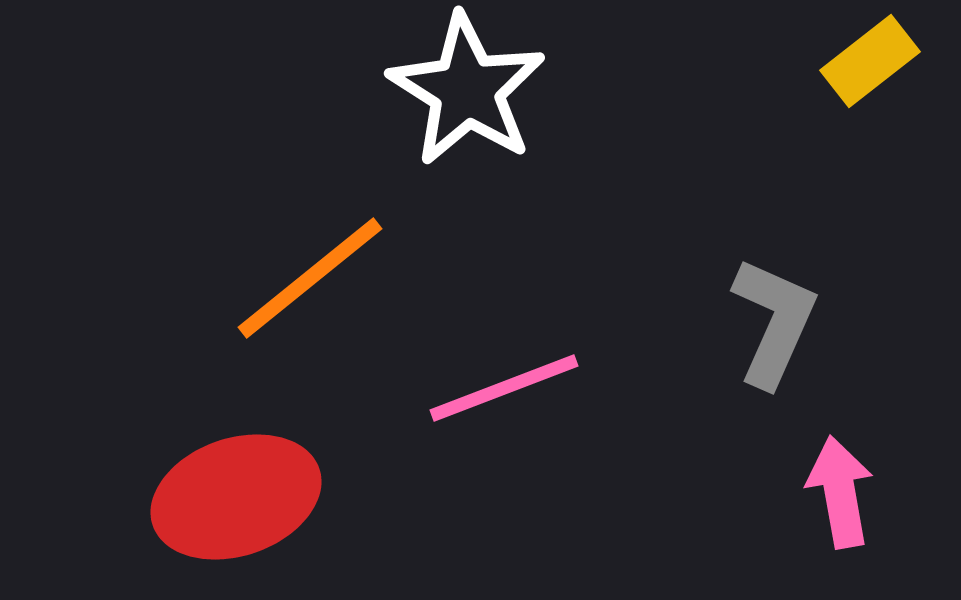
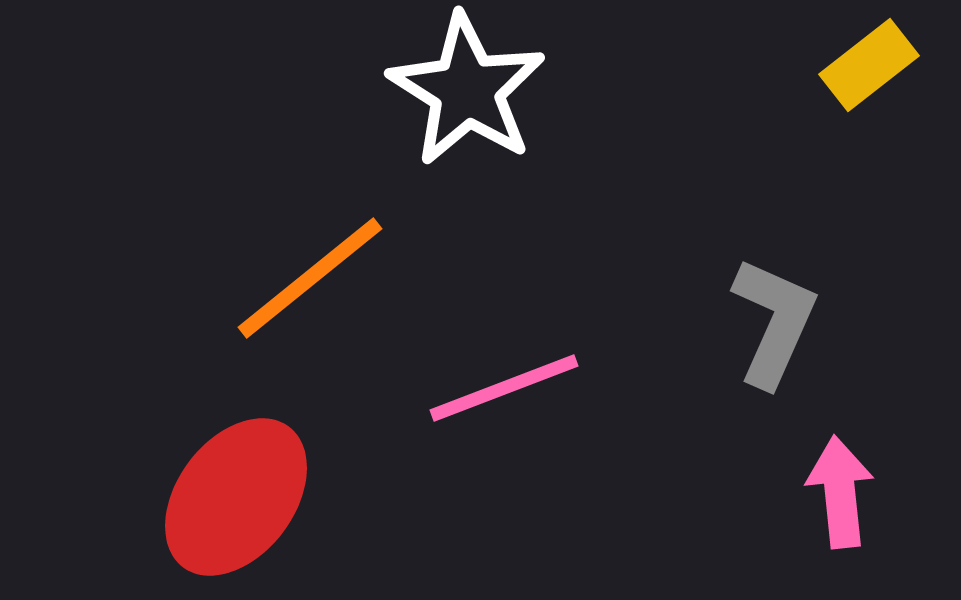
yellow rectangle: moved 1 px left, 4 px down
pink arrow: rotated 4 degrees clockwise
red ellipse: rotated 34 degrees counterclockwise
